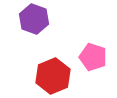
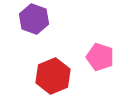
pink pentagon: moved 7 px right
